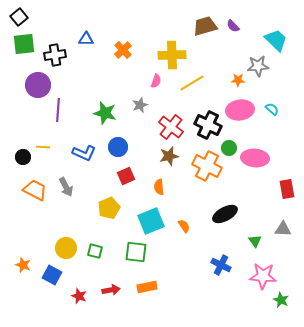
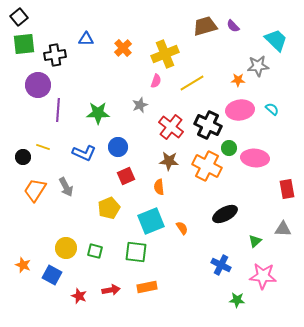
orange cross at (123, 50): moved 2 px up
yellow cross at (172, 55): moved 7 px left, 1 px up; rotated 20 degrees counterclockwise
green star at (105, 113): moved 7 px left; rotated 15 degrees counterclockwise
yellow line at (43, 147): rotated 16 degrees clockwise
brown star at (169, 156): moved 5 px down; rotated 18 degrees clockwise
orange trapezoid at (35, 190): rotated 85 degrees counterclockwise
orange semicircle at (184, 226): moved 2 px left, 2 px down
green triangle at (255, 241): rotated 24 degrees clockwise
green star at (281, 300): moved 44 px left; rotated 21 degrees counterclockwise
